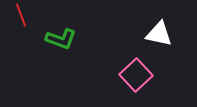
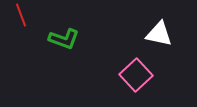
green L-shape: moved 3 px right
